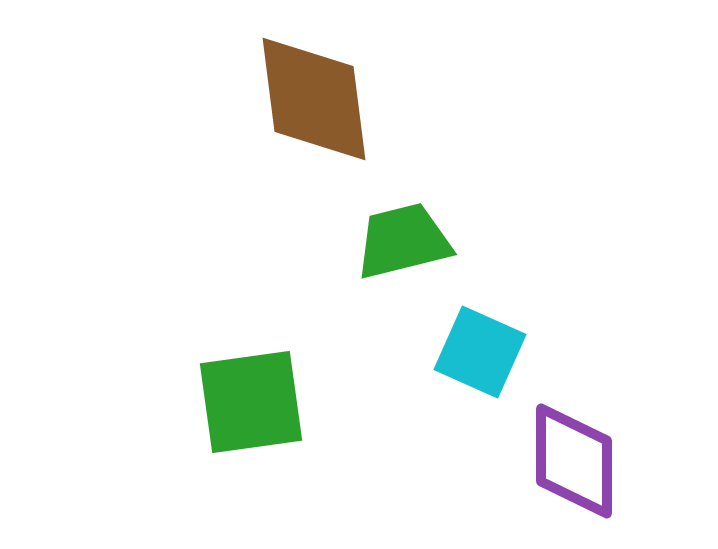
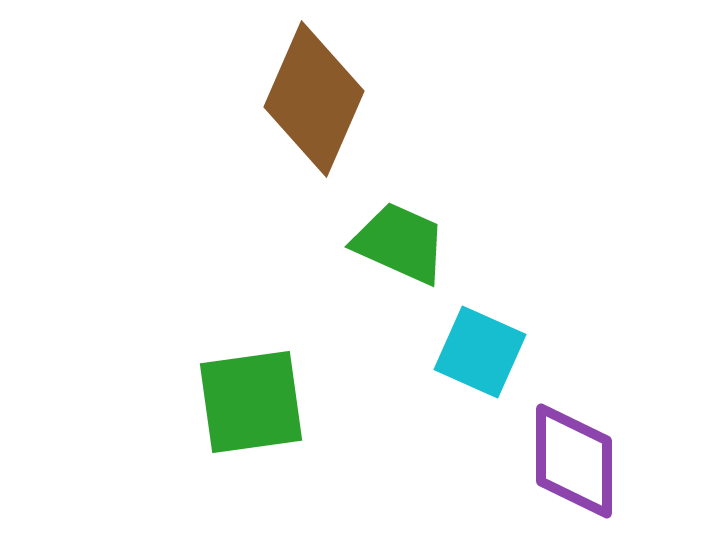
brown diamond: rotated 31 degrees clockwise
green trapezoid: moved 3 px left, 2 px down; rotated 38 degrees clockwise
